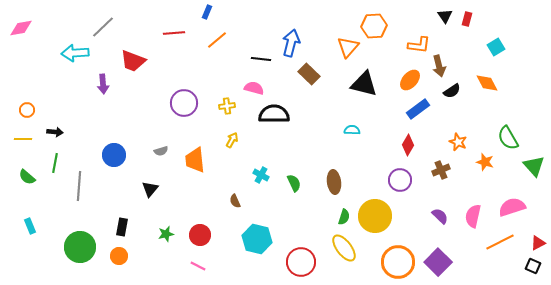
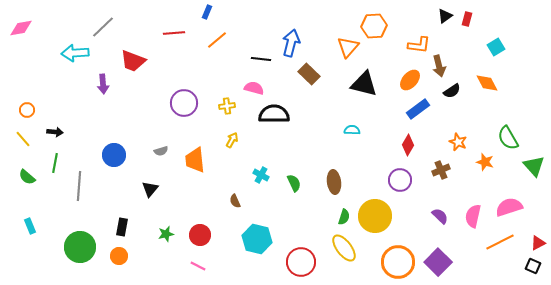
black triangle at (445, 16): rotated 28 degrees clockwise
yellow line at (23, 139): rotated 48 degrees clockwise
pink semicircle at (512, 207): moved 3 px left
